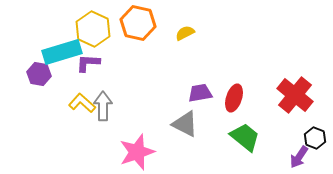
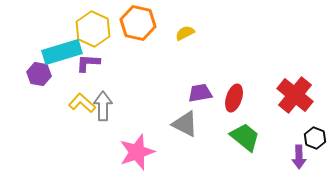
purple arrow: rotated 35 degrees counterclockwise
